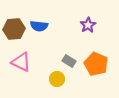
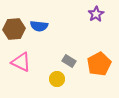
purple star: moved 8 px right, 11 px up
orange pentagon: moved 3 px right; rotated 20 degrees clockwise
